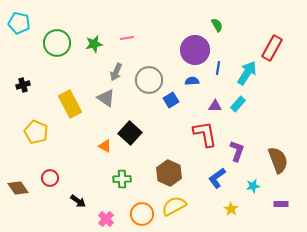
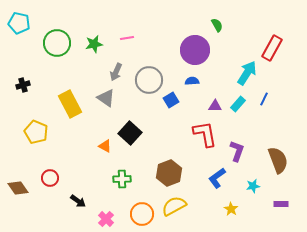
blue line: moved 46 px right, 31 px down; rotated 16 degrees clockwise
brown hexagon: rotated 15 degrees clockwise
